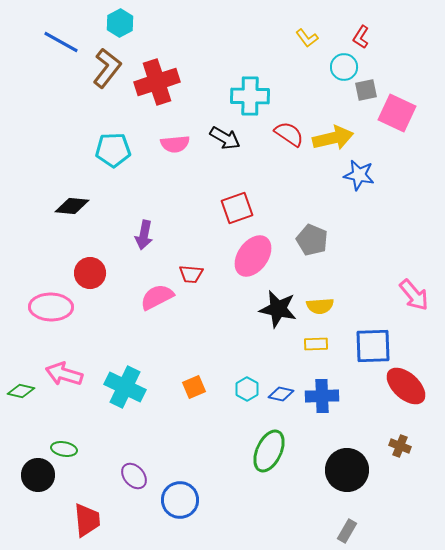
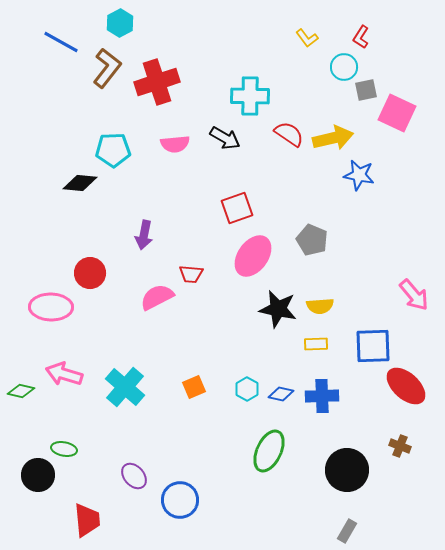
black diamond at (72, 206): moved 8 px right, 23 px up
cyan cross at (125, 387): rotated 15 degrees clockwise
